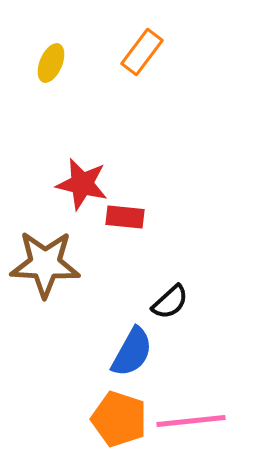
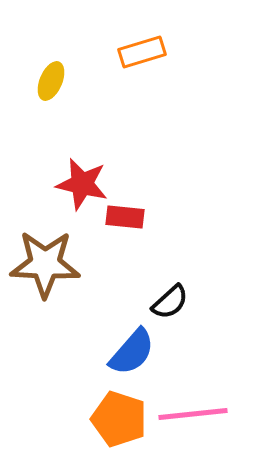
orange rectangle: rotated 36 degrees clockwise
yellow ellipse: moved 18 px down
blue semicircle: rotated 12 degrees clockwise
pink line: moved 2 px right, 7 px up
